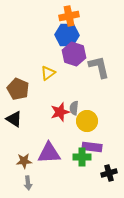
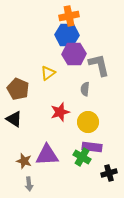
purple hexagon: rotated 20 degrees counterclockwise
gray L-shape: moved 2 px up
gray semicircle: moved 11 px right, 19 px up
yellow circle: moved 1 px right, 1 px down
purple triangle: moved 2 px left, 2 px down
green cross: rotated 30 degrees clockwise
brown star: rotated 21 degrees clockwise
gray arrow: moved 1 px right, 1 px down
